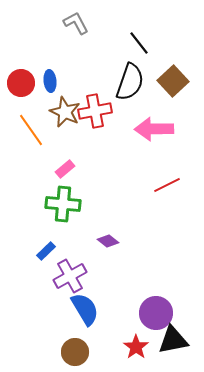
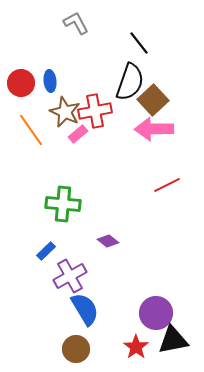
brown square: moved 20 px left, 19 px down
pink rectangle: moved 13 px right, 35 px up
brown circle: moved 1 px right, 3 px up
